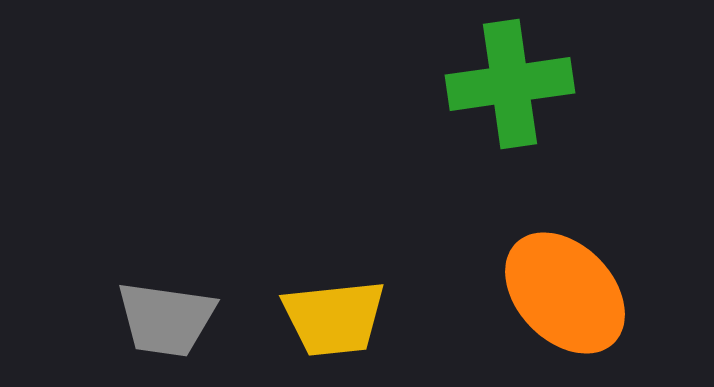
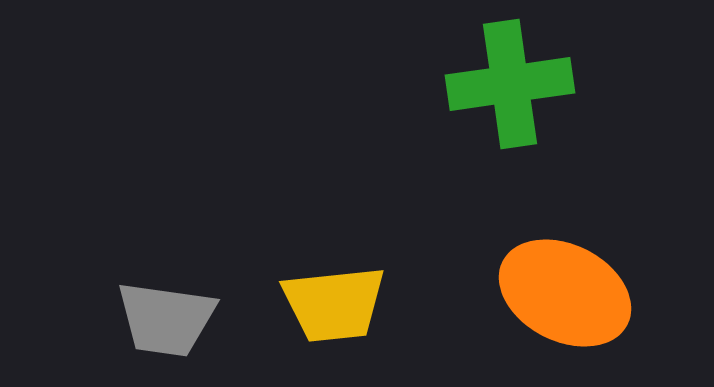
orange ellipse: rotated 19 degrees counterclockwise
yellow trapezoid: moved 14 px up
